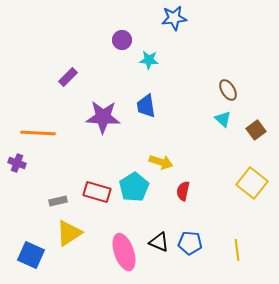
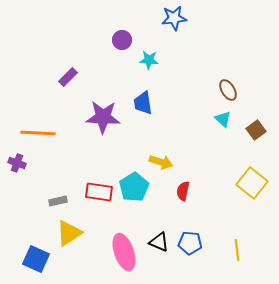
blue trapezoid: moved 3 px left, 3 px up
red rectangle: moved 2 px right; rotated 8 degrees counterclockwise
blue square: moved 5 px right, 4 px down
